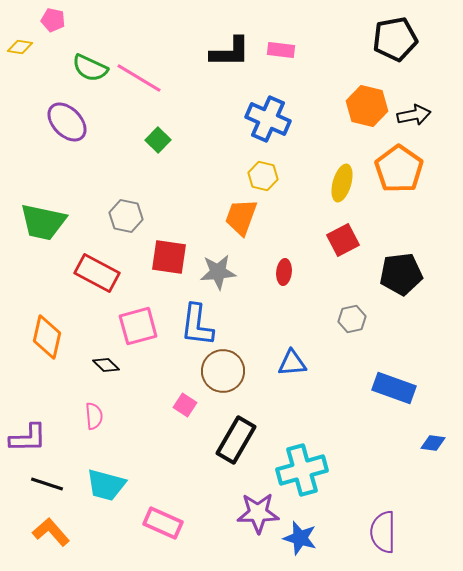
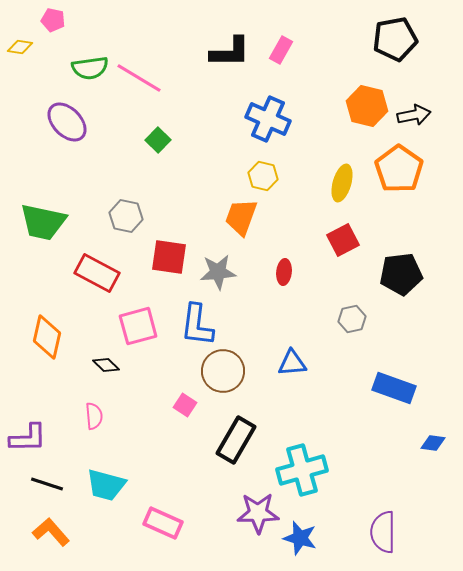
pink rectangle at (281, 50): rotated 68 degrees counterclockwise
green semicircle at (90, 68): rotated 33 degrees counterclockwise
